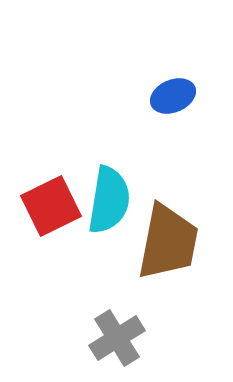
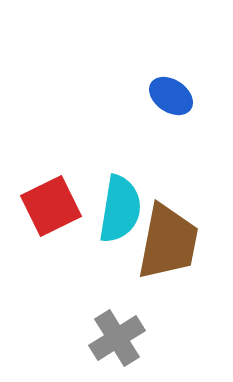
blue ellipse: moved 2 px left; rotated 57 degrees clockwise
cyan semicircle: moved 11 px right, 9 px down
